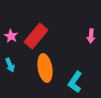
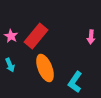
pink arrow: moved 1 px down
orange ellipse: rotated 12 degrees counterclockwise
